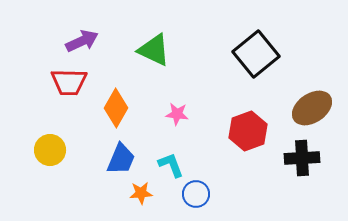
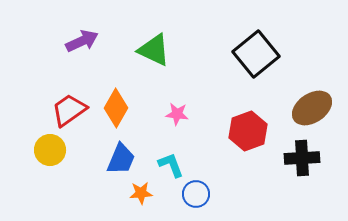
red trapezoid: moved 28 px down; rotated 144 degrees clockwise
